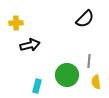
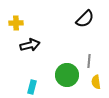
cyan rectangle: moved 5 px left, 1 px down
